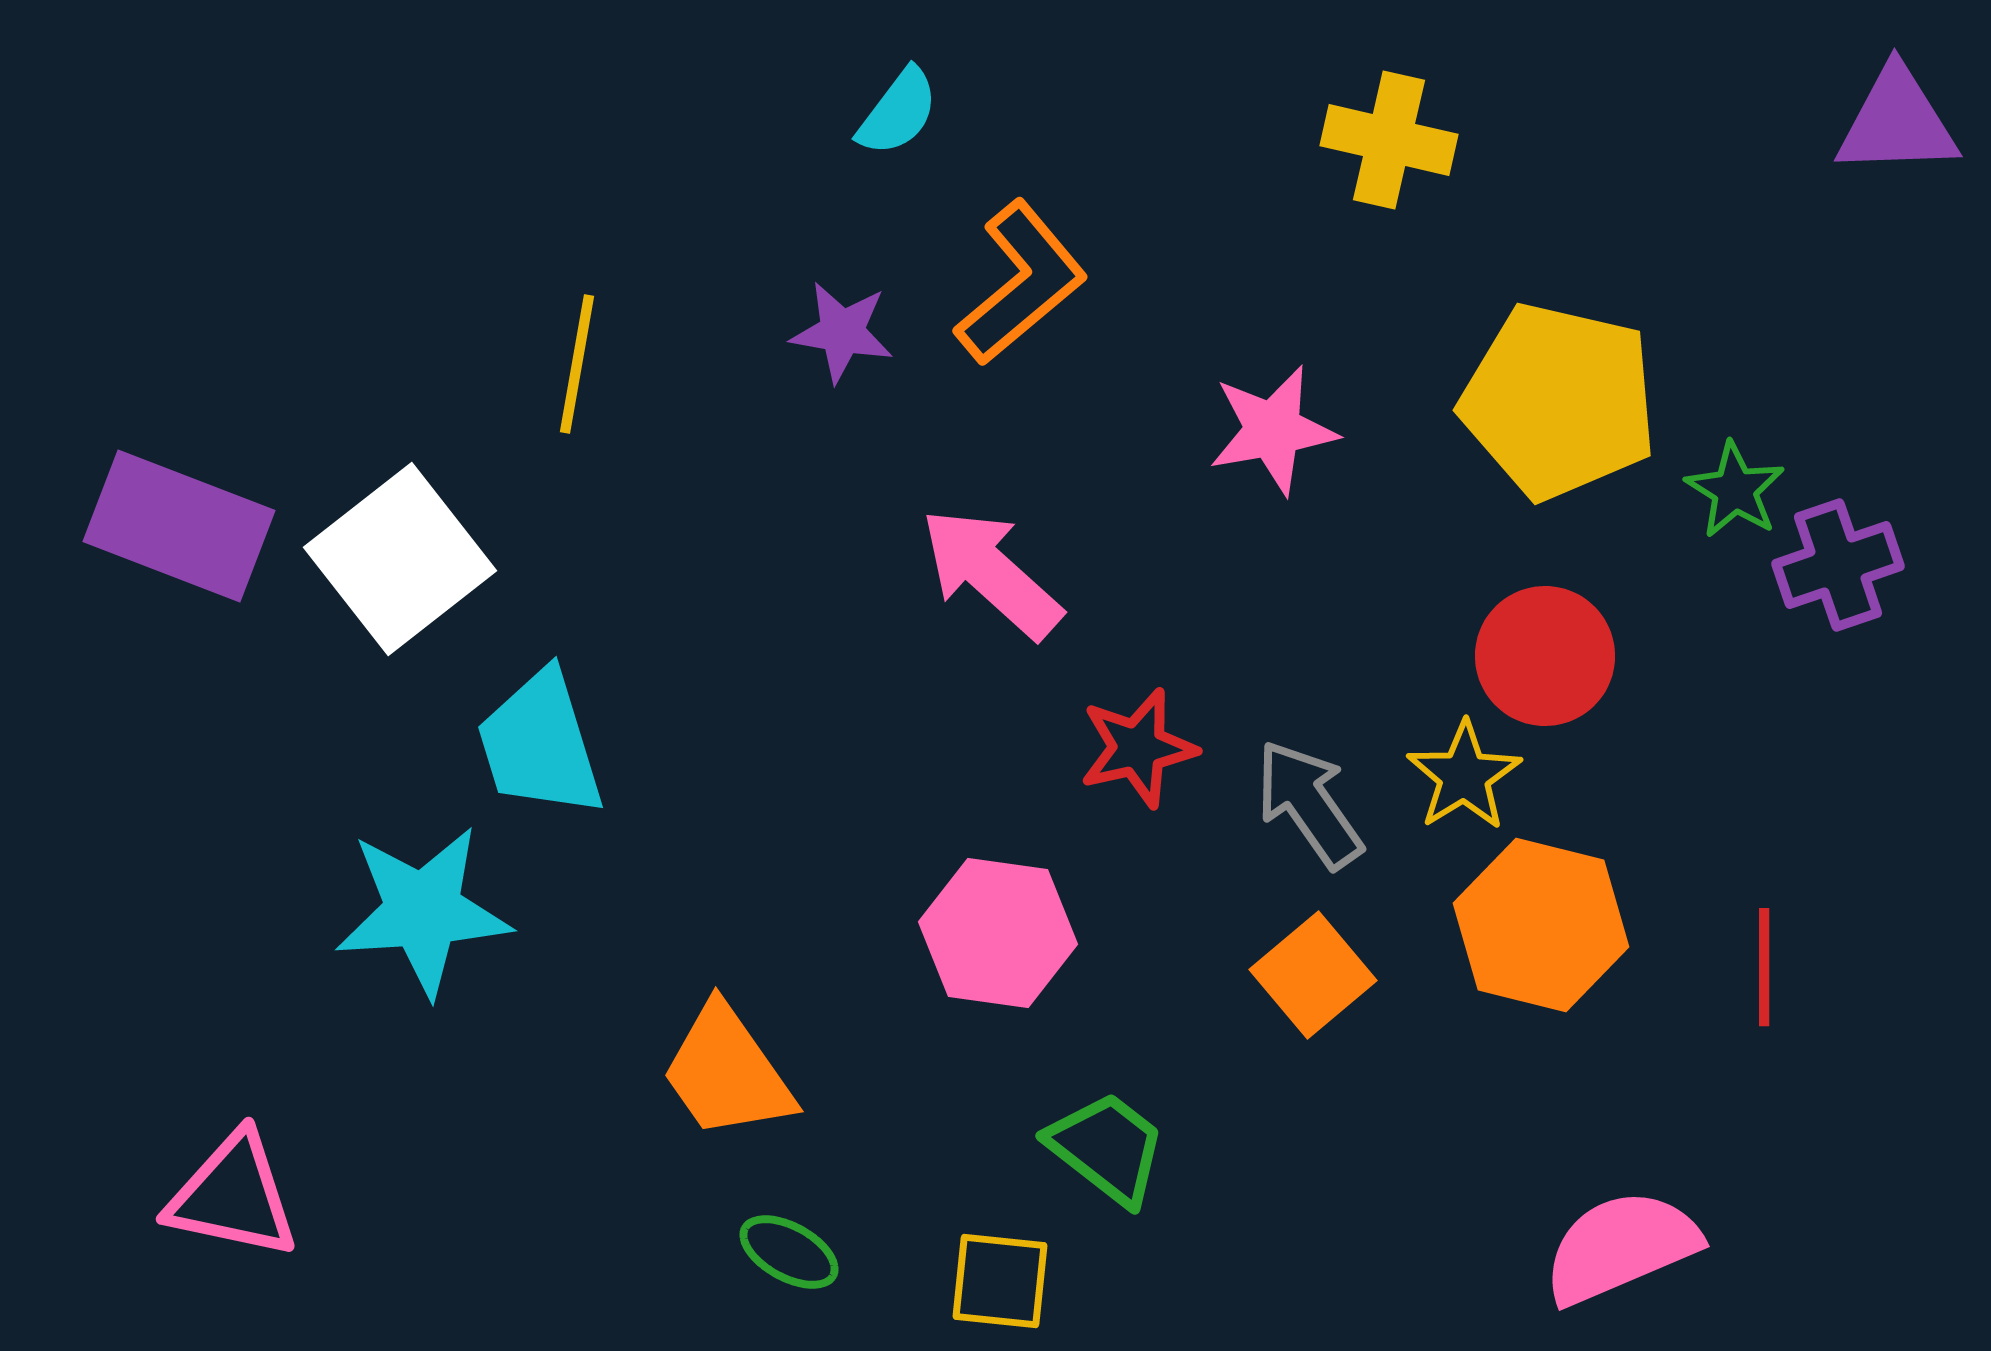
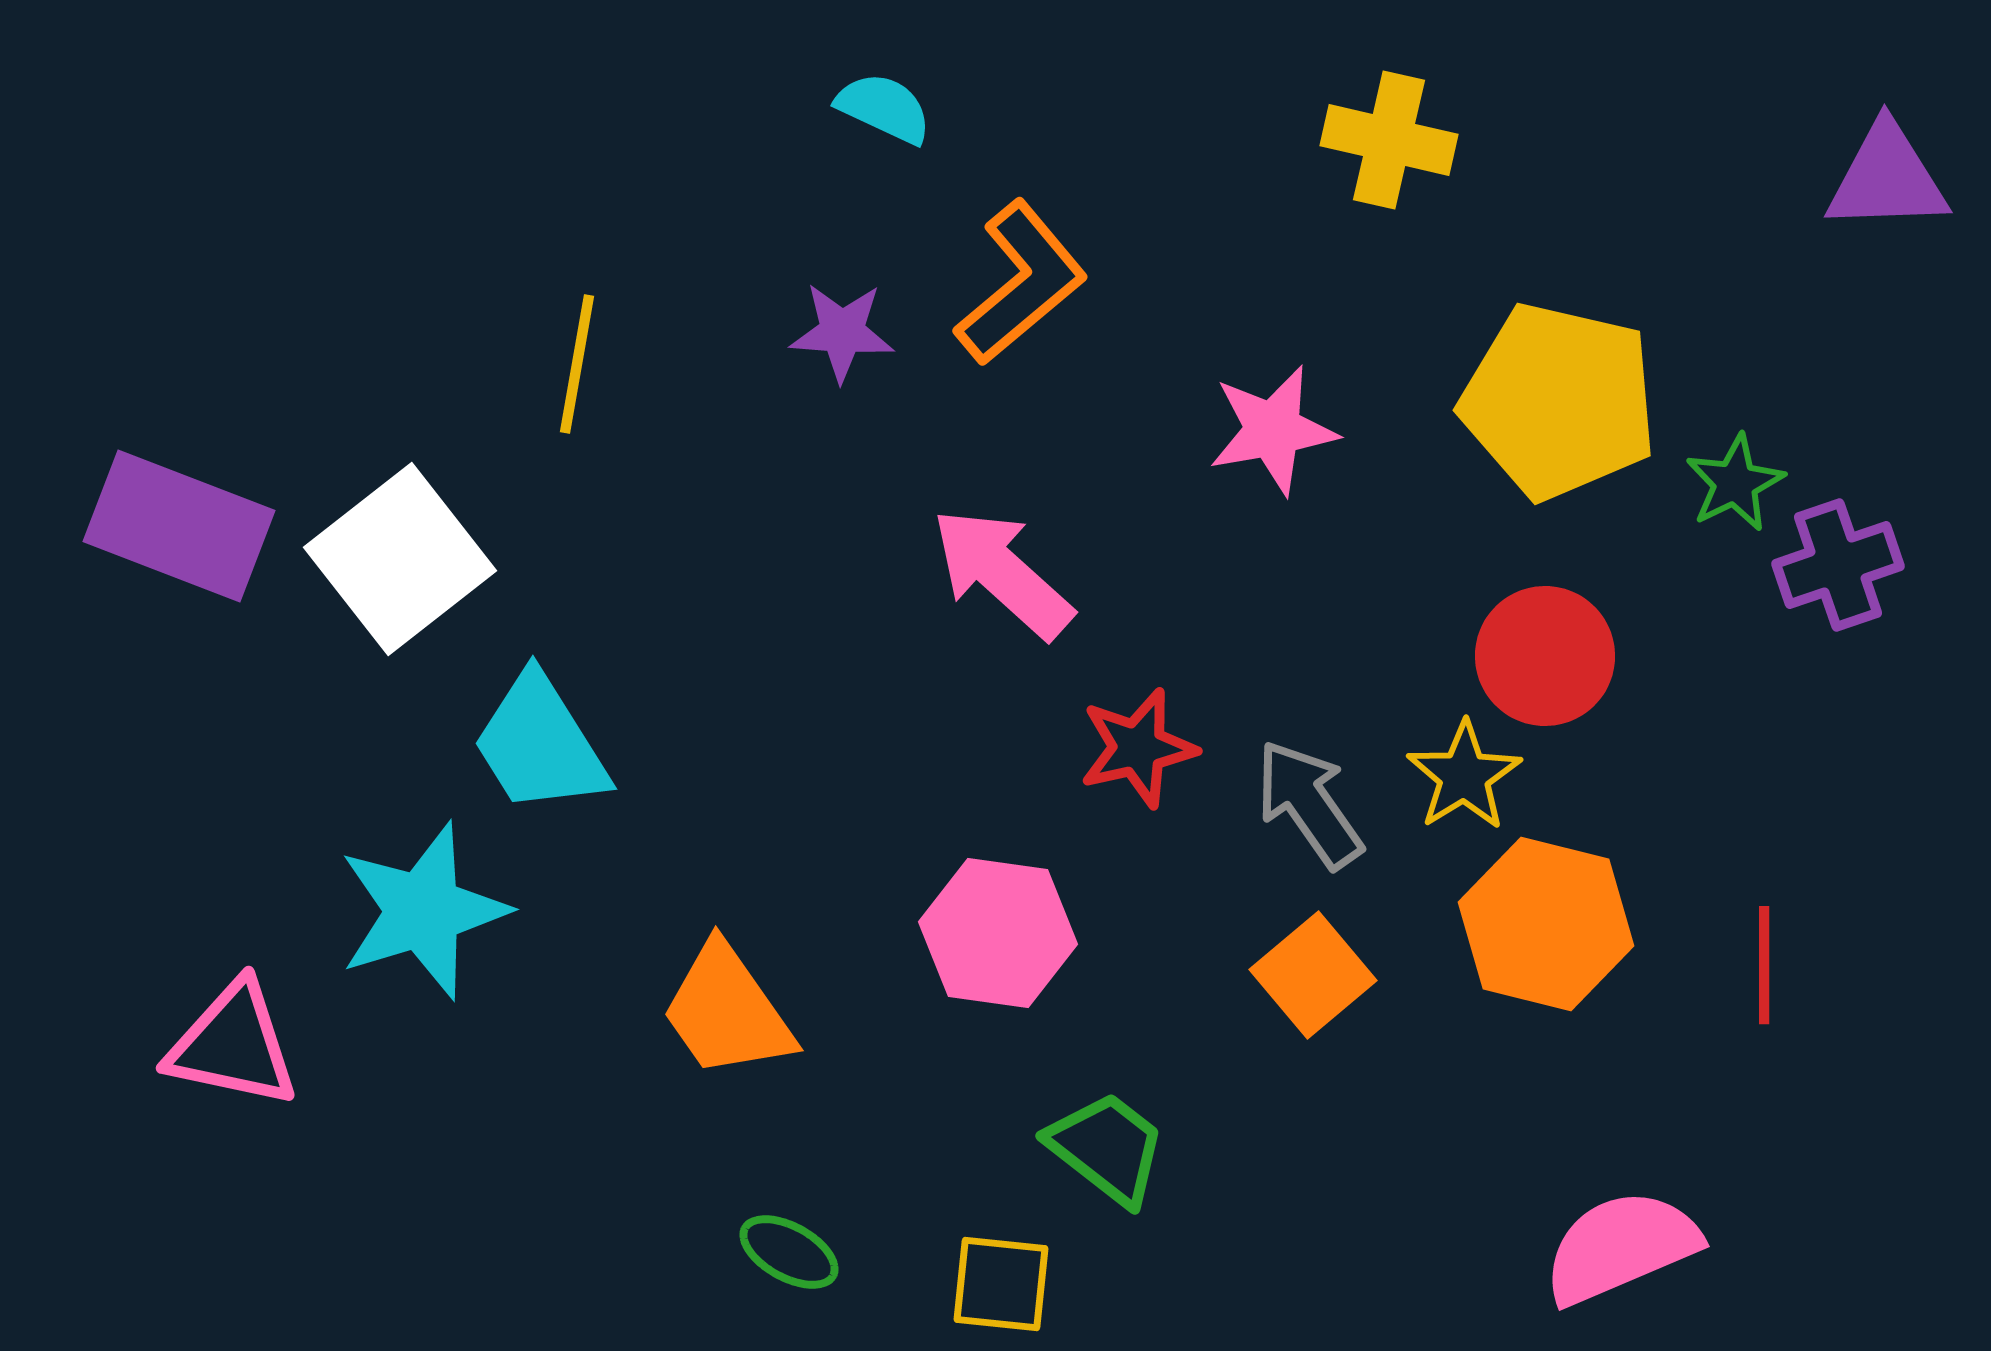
cyan semicircle: moved 14 px left, 4 px up; rotated 102 degrees counterclockwise
purple triangle: moved 10 px left, 56 px down
purple star: rotated 6 degrees counterclockwise
green star: moved 7 px up; rotated 14 degrees clockwise
pink arrow: moved 11 px right
cyan trapezoid: rotated 15 degrees counterclockwise
cyan star: rotated 13 degrees counterclockwise
orange hexagon: moved 5 px right, 1 px up
red line: moved 2 px up
orange trapezoid: moved 61 px up
pink triangle: moved 151 px up
yellow square: moved 1 px right, 3 px down
